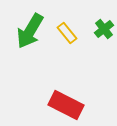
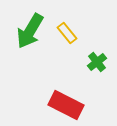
green cross: moved 7 px left, 33 px down
